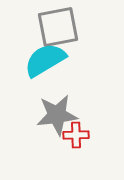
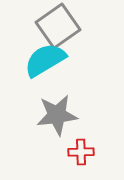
gray square: moved 1 px up; rotated 24 degrees counterclockwise
red cross: moved 5 px right, 17 px down
